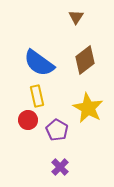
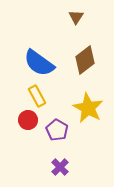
yellow rectangle: rotated 15 degrees counterclockwise
